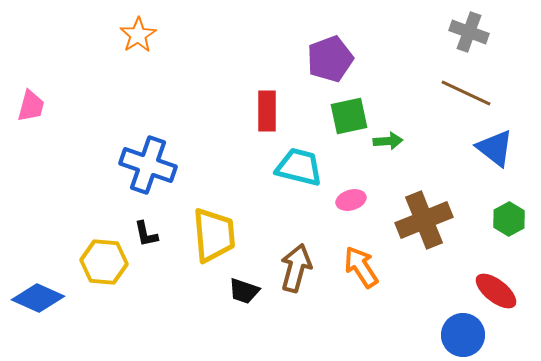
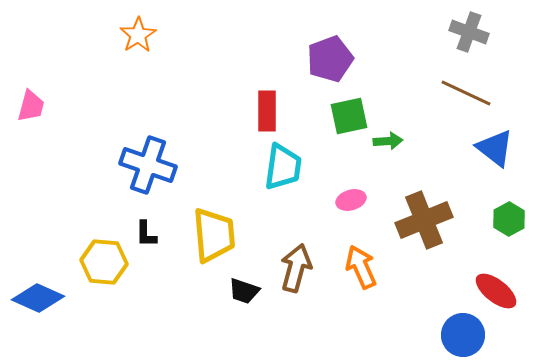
cyan trapezoid: moved 16 px left; rotated 84 degrees clockwise
black L-shape: rotated 12 degrees clockwise
orange arrow: rotated 9 degrees clockwise
